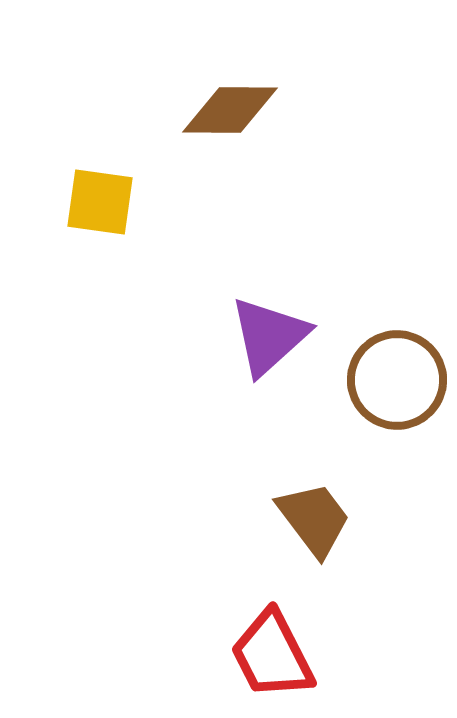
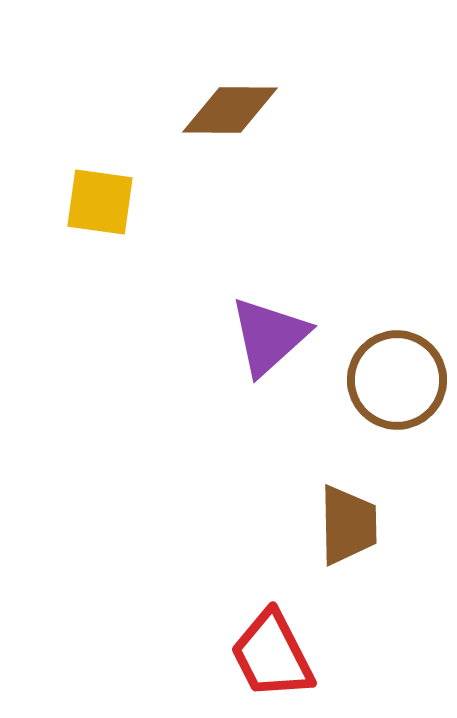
brown trapezoid: moved 34 px right, 6 px down; rotated 36 degrees clockwise
